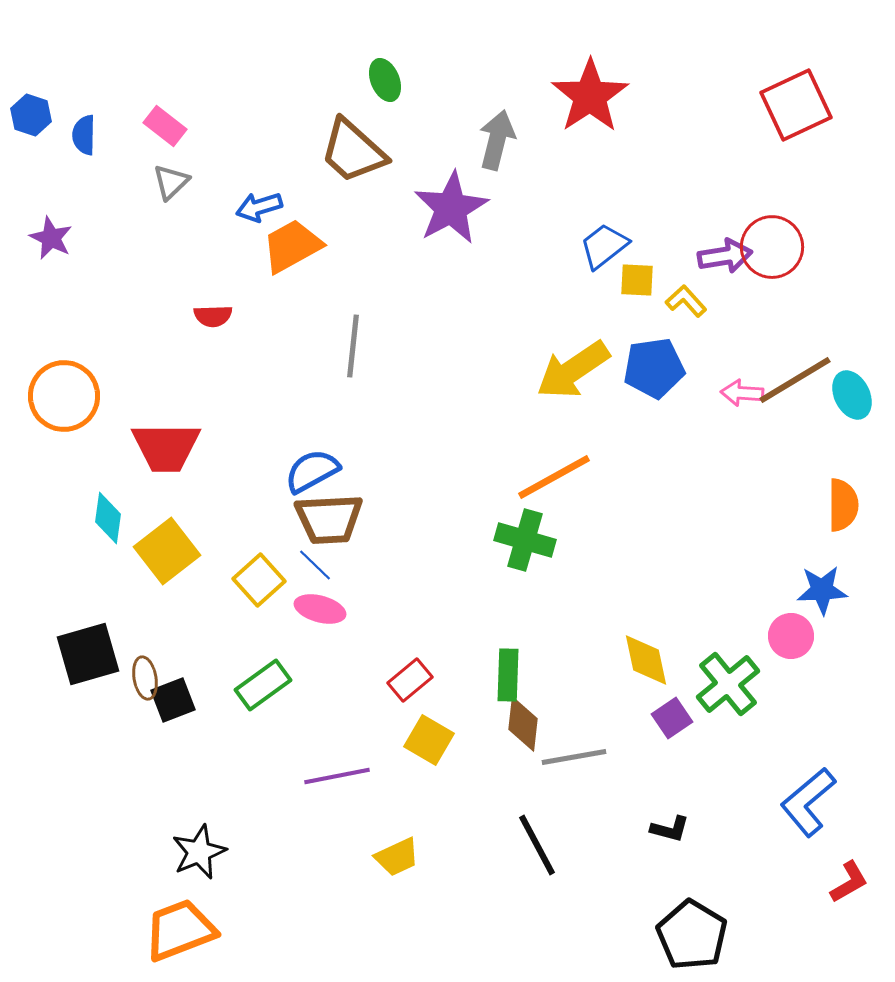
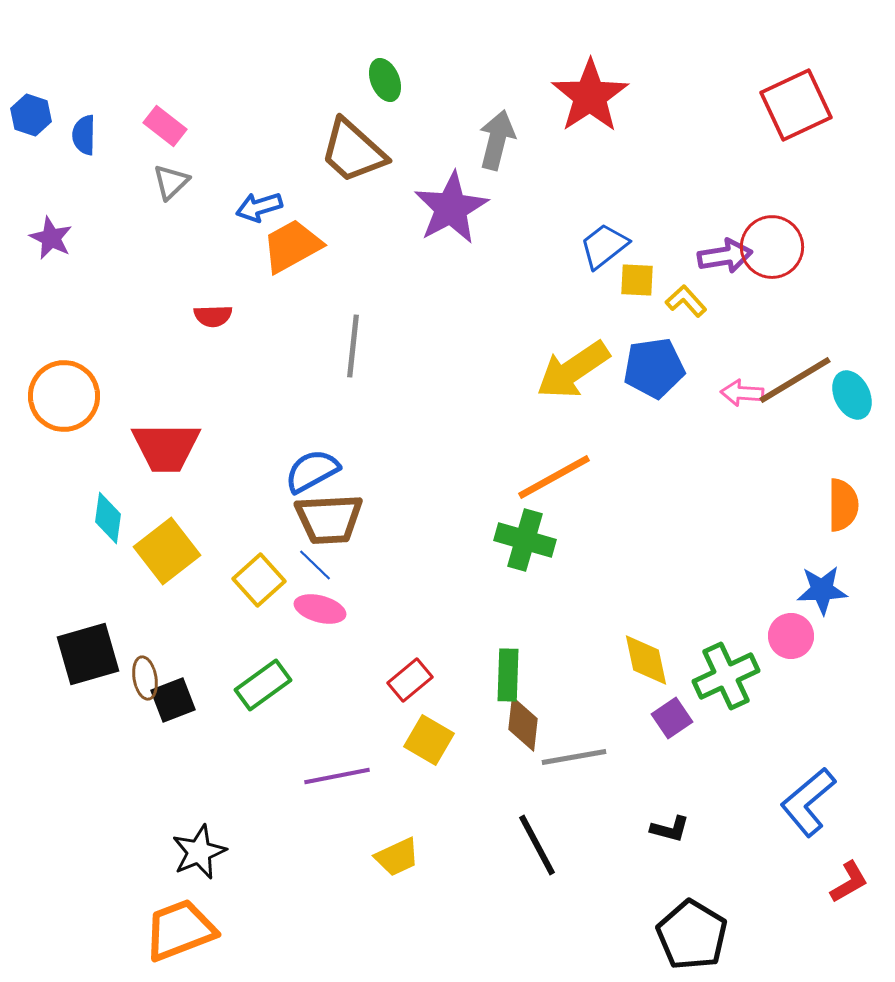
green cross at (728, 684): moved 2 px left, 8 px up; rotated 14 degrees clockwise
